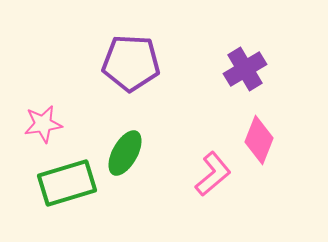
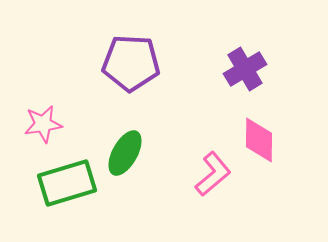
pink diamond: rotated 21 degrees counterclockwise
